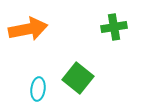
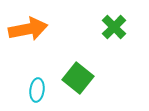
green cross: rotated 35 degrees counterclockwise
cyan ellipse: moved 1 px left, 1 px down
